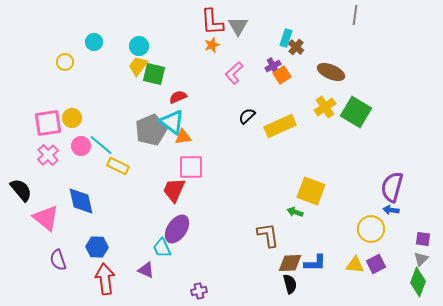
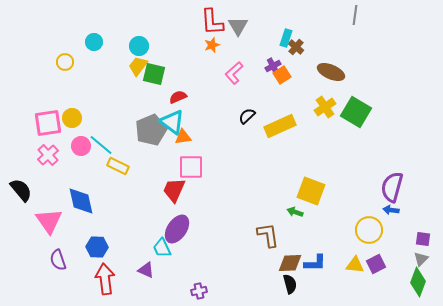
pink triangle at (46, 218): moved 3 px right, 3 px down; rotated 16 degrees clockwise
yellow circle at (371, 229): moved 2 px left, 1 px down
